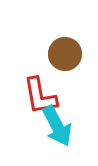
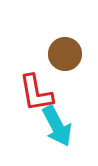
red L-shape: moved 4 px left, 3 px up
